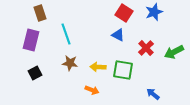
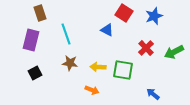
blue star: moved 4 px down
blue triangle: moved 11 px left, 5 px up
